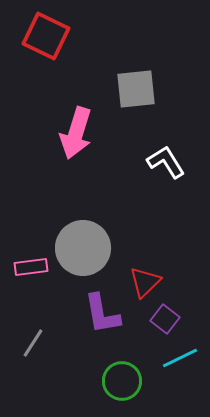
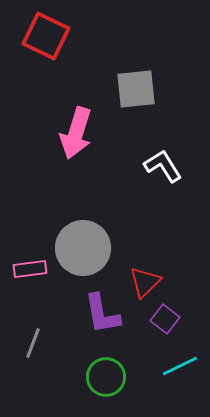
white L-shape: moved 3 px left, 4 px down
pink rectangle: moved 1 px left, 2 px down
gray line: rotated 12 degrees counterclockwise
cyan line: moved 8 px down
green circle: moved 16 px left, 4 px up
